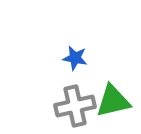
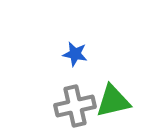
blue star: moved 4 px up
